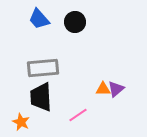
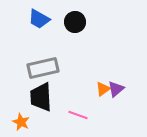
blue trapezoid: rotated 20 degrees counterclockwise
gray rectangle: rotated 8 degrees counterclockwise
orange triangle: rotated 35 degrees counterclockwise
pink line: rotated 54 degrees clockwise
